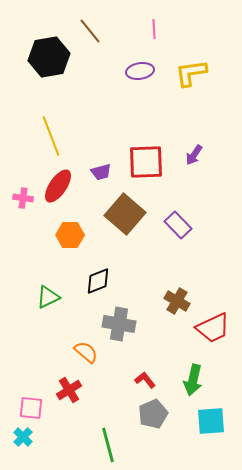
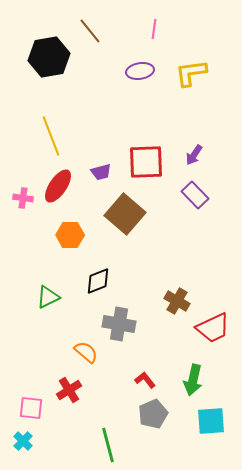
pink line: rotated 12 degrees clockwise
purple rectangle: moved 17 px right, 30 px up
cyan cross: moved 4 px down
